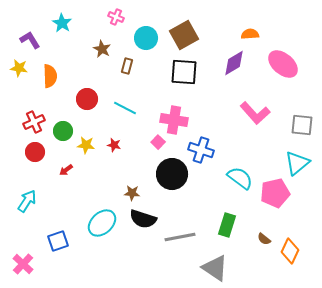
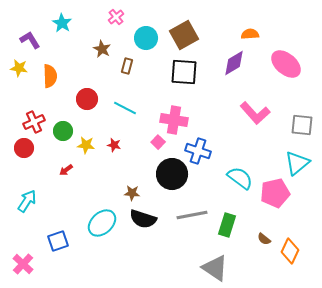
pink cross at (116, 17): rotated 28 degrees clockwise
pink ellipse at (283, 64): moved 3 px right
blue cross at (201, 150): moved 3 px left, 1 px down
red circle at (35, 152): moved 11 px left, 4 px up
gray line at (180, 237): moved 12 px right, 22 px up
